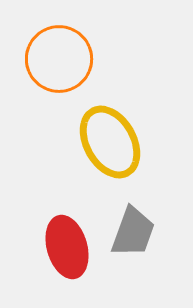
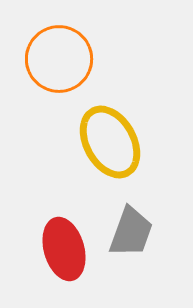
gray trapezoid: moved 2 px left
red ellipse: moved 3 px left, 2 px down
